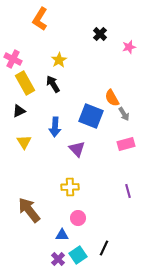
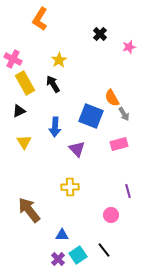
pink rectangle: moved 7 px left
pink circle: moved 33 px right, 3 px up
black line: moved 2 px down; rotated 63 degrees counterclockwise
